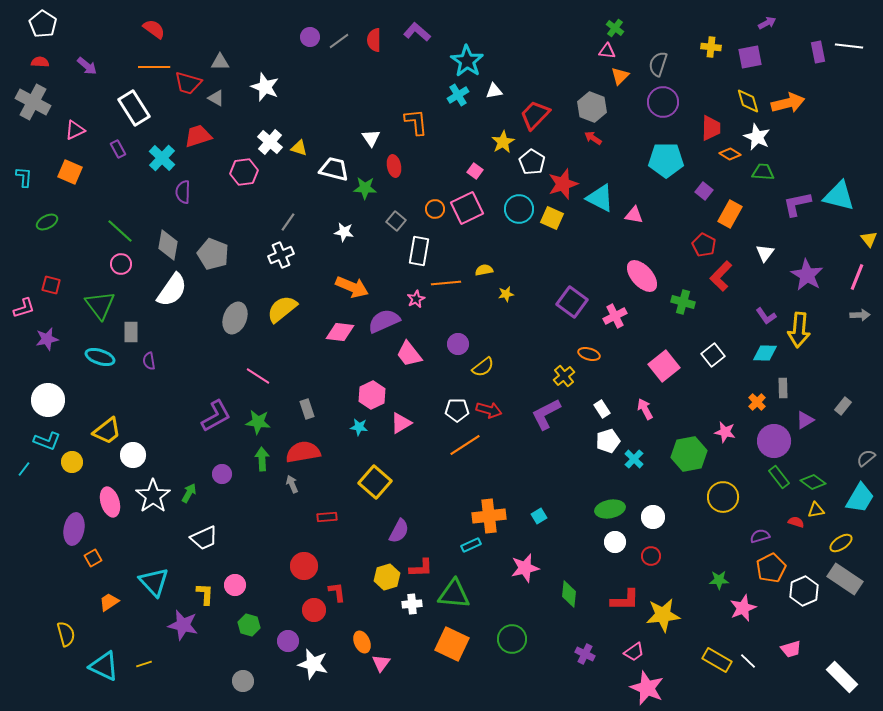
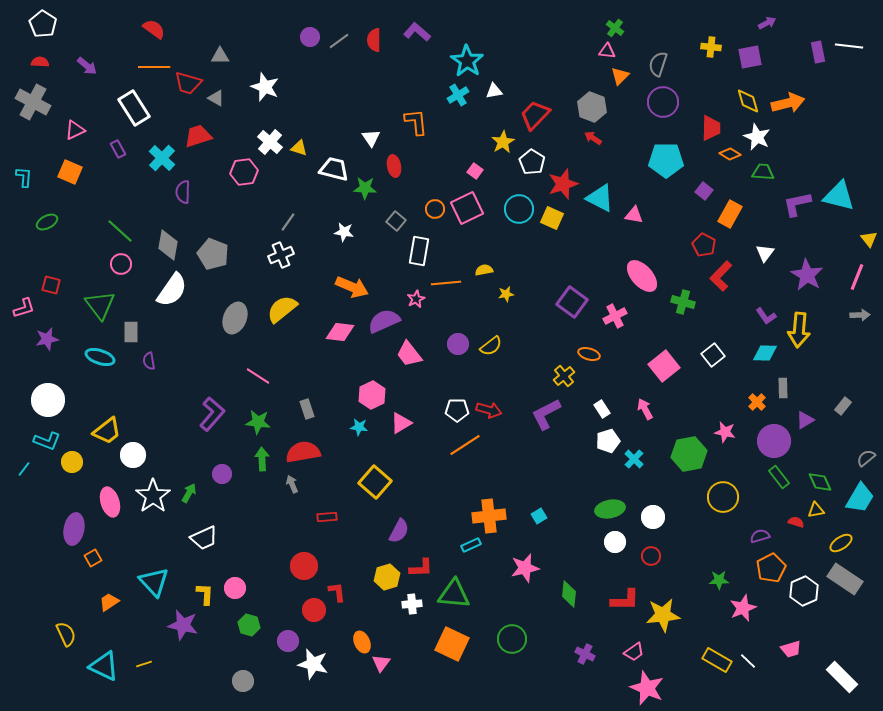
gray triangle at (220, 62): moved 6 px up
yellow semicircle at (483, 367): moved 8 px right, 21 px up
purple L-shape at (216, 416): moved 4 px left, 2 px up; rotated 20 degrees counterclockwise
green diamond at (813, 482): moved 7 px right; rotated 30 degrees clockwise
pink circle at (235, 585): moved 3 px down
yellow semicircle at (66, 634): rotated 10 degrees counterclockwise
